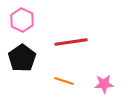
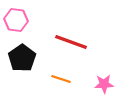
pink hexagon: moved 6 px left; rotated 20 degrees counterclockwise
red line: rotated 28 degrees clockwise
orange line: moved 3 px left, 2 px up
